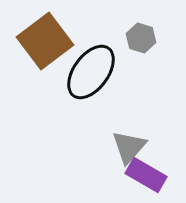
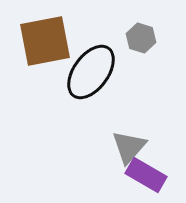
brown square: rotated 26 degrees clockwise
